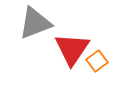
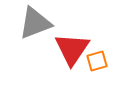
orange square: rotated 20 degrees clockwise
